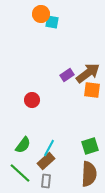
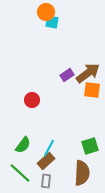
orange circle: moved 5 px right, 2 px up
brown semicircle: moved 7 px left, 1 px up
